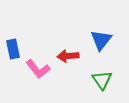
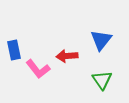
blue rectangle: moved 1 px right, 1 px down
red arrow: moved 1 px left
